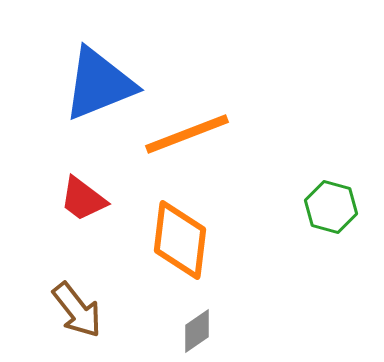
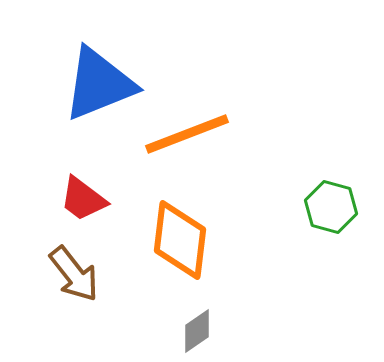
brown arrow: moved 3 px left, 36 px up
